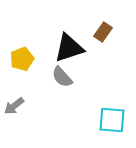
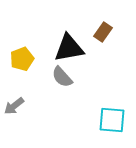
black triangle: rotated 8 degrees clockwise
